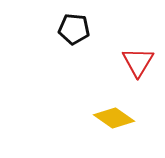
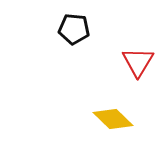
yellow diamond: moved 1 px left, 1 px down; rotated 9 degrees clockwise
